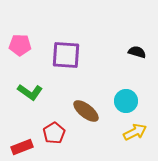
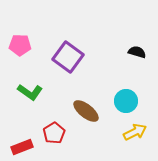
purple square: moved 2 px right, 2 px down; rotated 32 degrees clockwise
